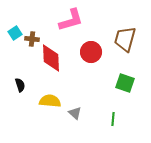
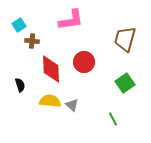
pink L-shape: rotated 8 degrees clockwise
cyan square: moved 4 px right, 8 px up
brown cross: moved 2 px down
red circle: moved 7 px left, 10 px down
red diamond: moved 11 px down
green square: rotated 36 degrees clockwise
gray triangle: moved 3 px left, 8 px up
green line: rotated 32 degrees counterclockwise
